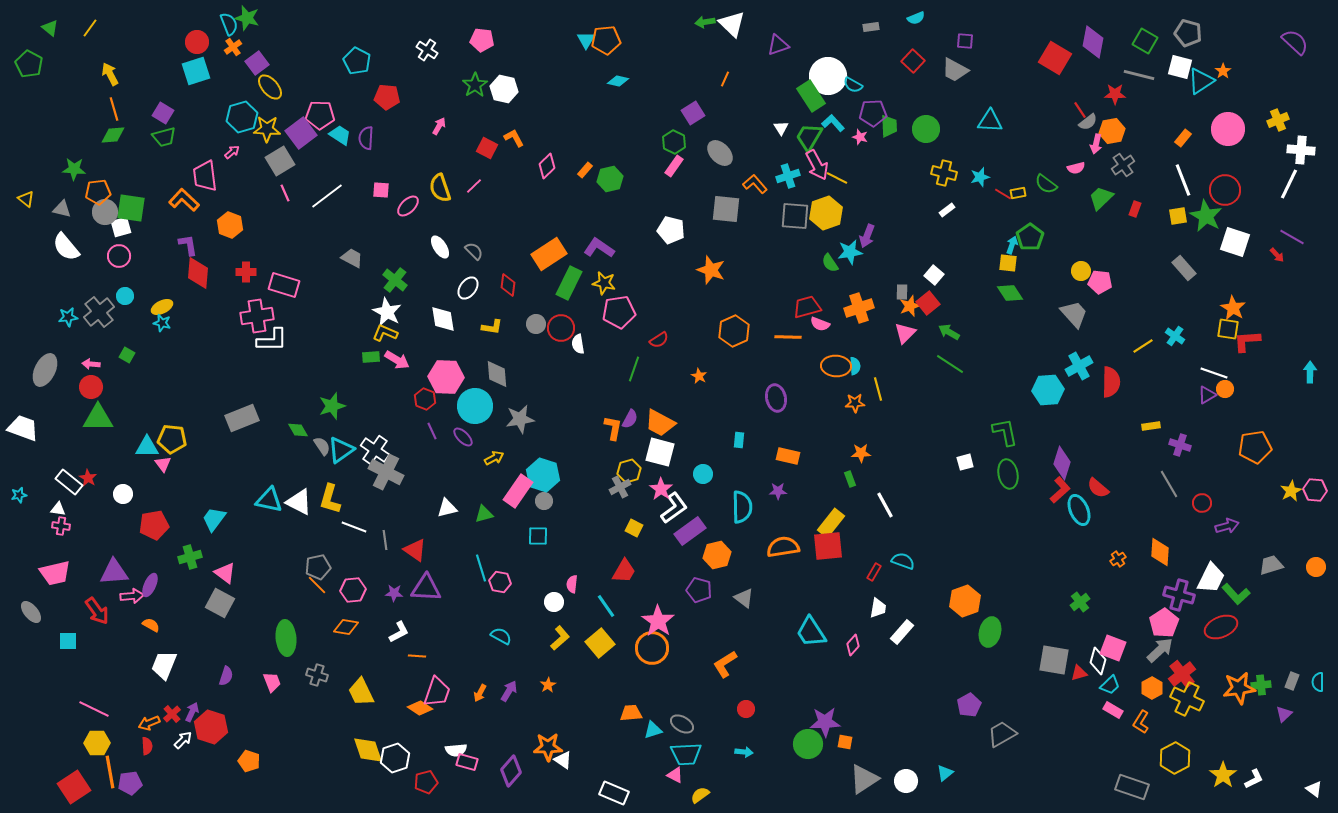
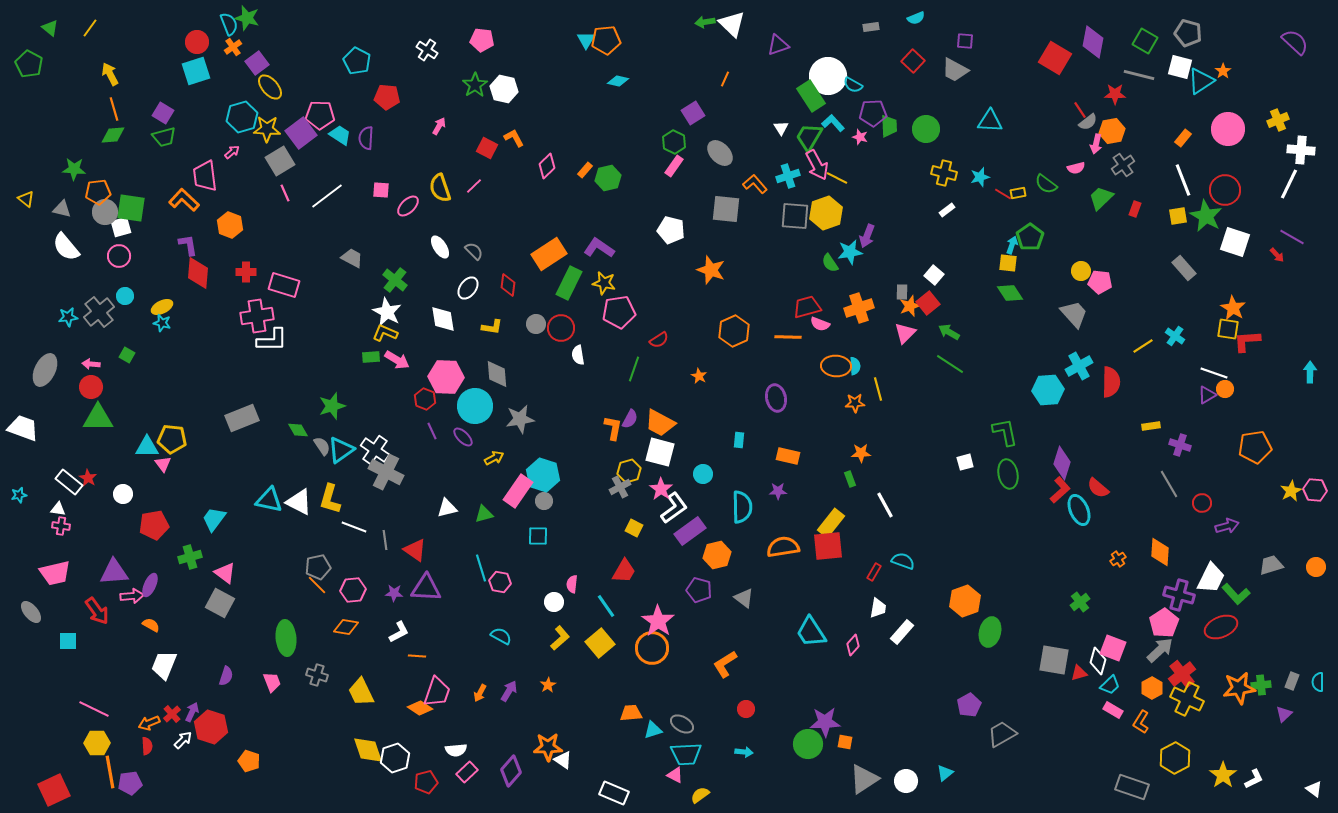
green hexagon at (610, 179): moved 2 px left, 1 px up
white semicircle at (578, 344): moved 11 px down
pink rectangle at (467, 762): moved 10 px down; rotated 60 degrees counterclockwise
red square at (74, 787): moved 20 px left, 3 px down; rotated 8 degrees clockwise
